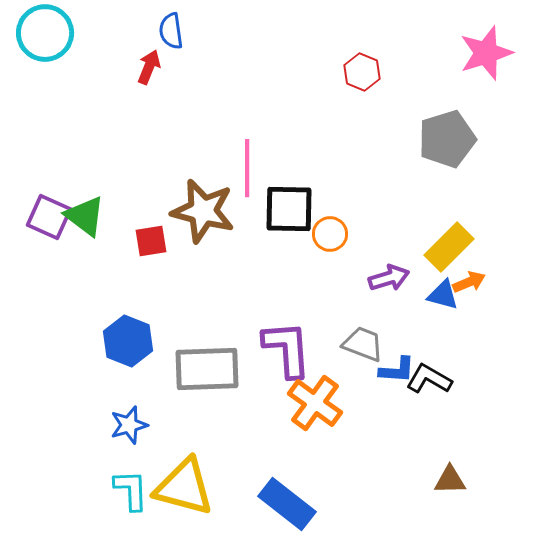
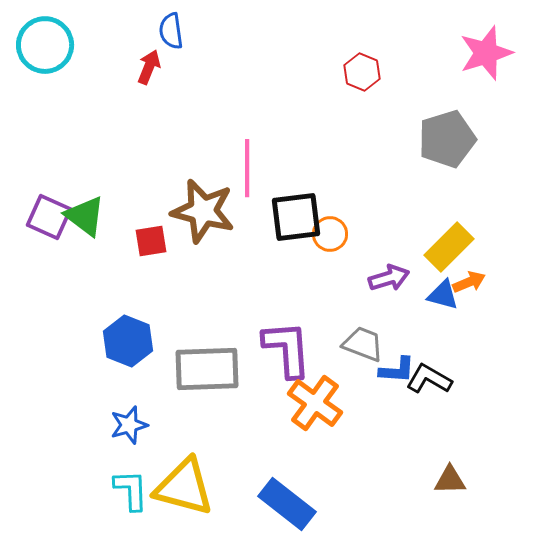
cyan circle: moved 12 px down
black square: moved 7 px right, 8 px down; rotated 8 degrees counterclockwise
